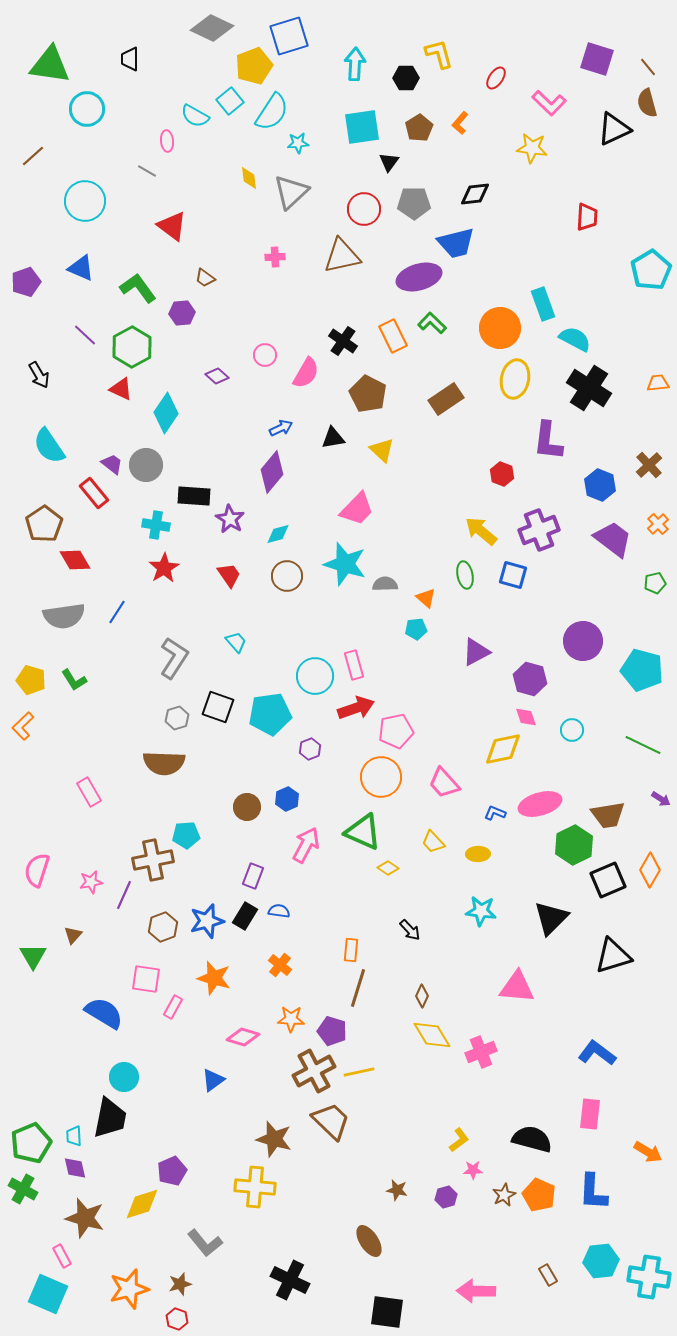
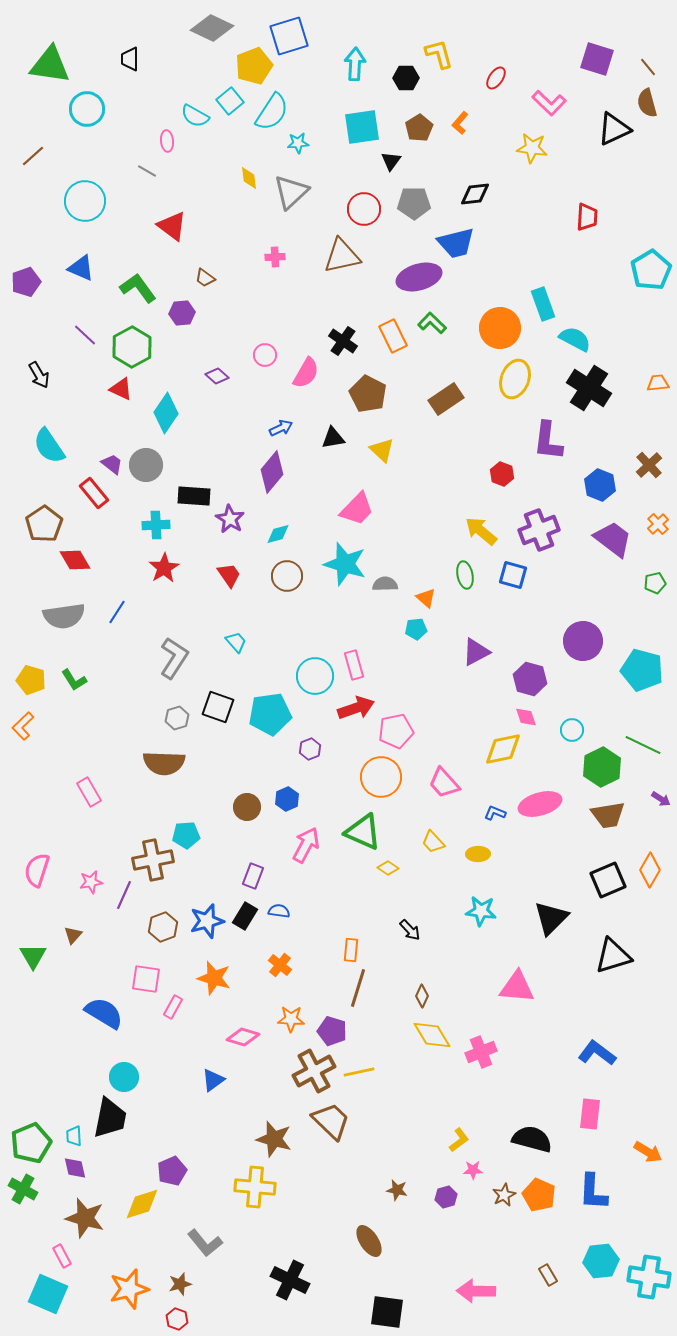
black triangle at (389, 162): moved 2 px right, 1 px up
yellow ellipse at (515, 379): rotated 9 degrees clockwise
cyan cross at (156, 525): rotated 12 degrees counterclockwise
green hexagon at (574, 845): moved 28 px right, 78 px up
